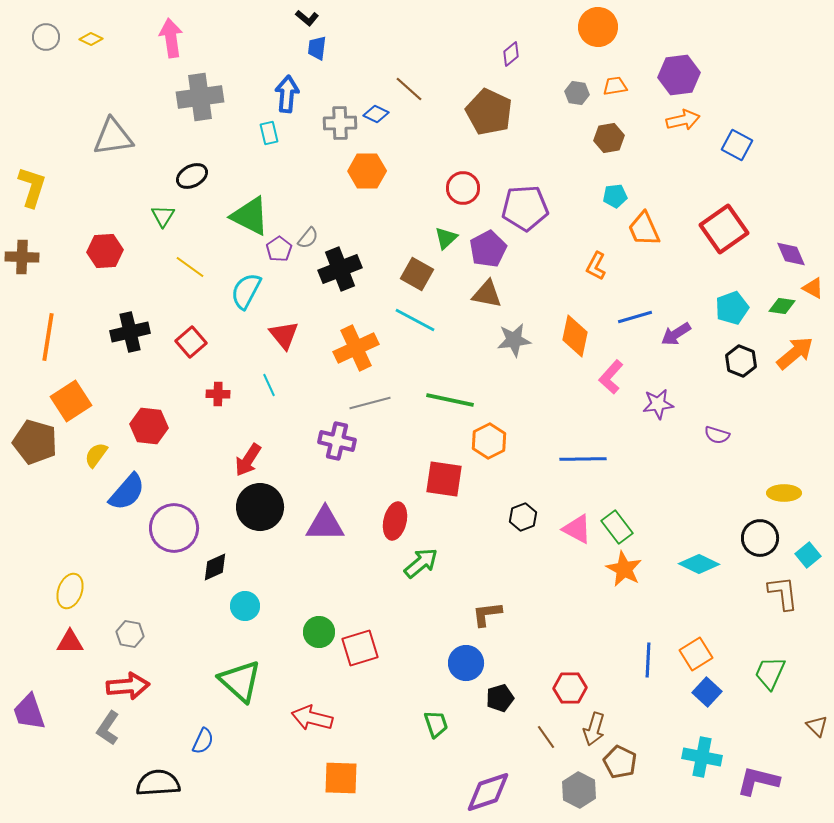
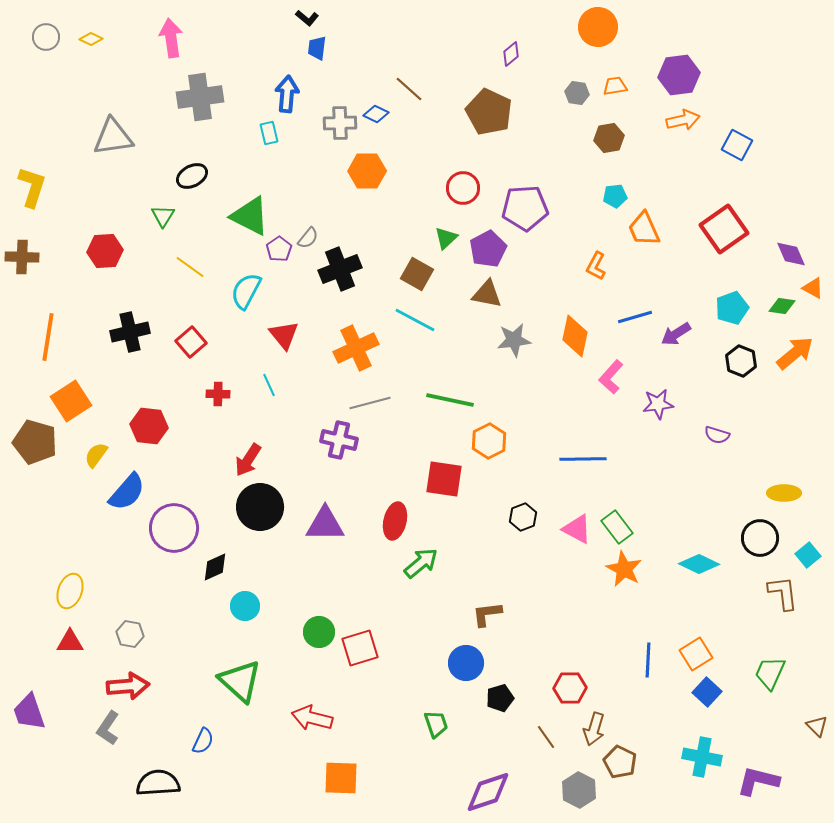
purple cross at (337, 441): moved 2 px right, 1 px up
